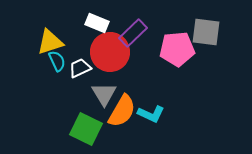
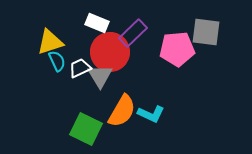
gray triangle: moved 4 px left, 18 px up
